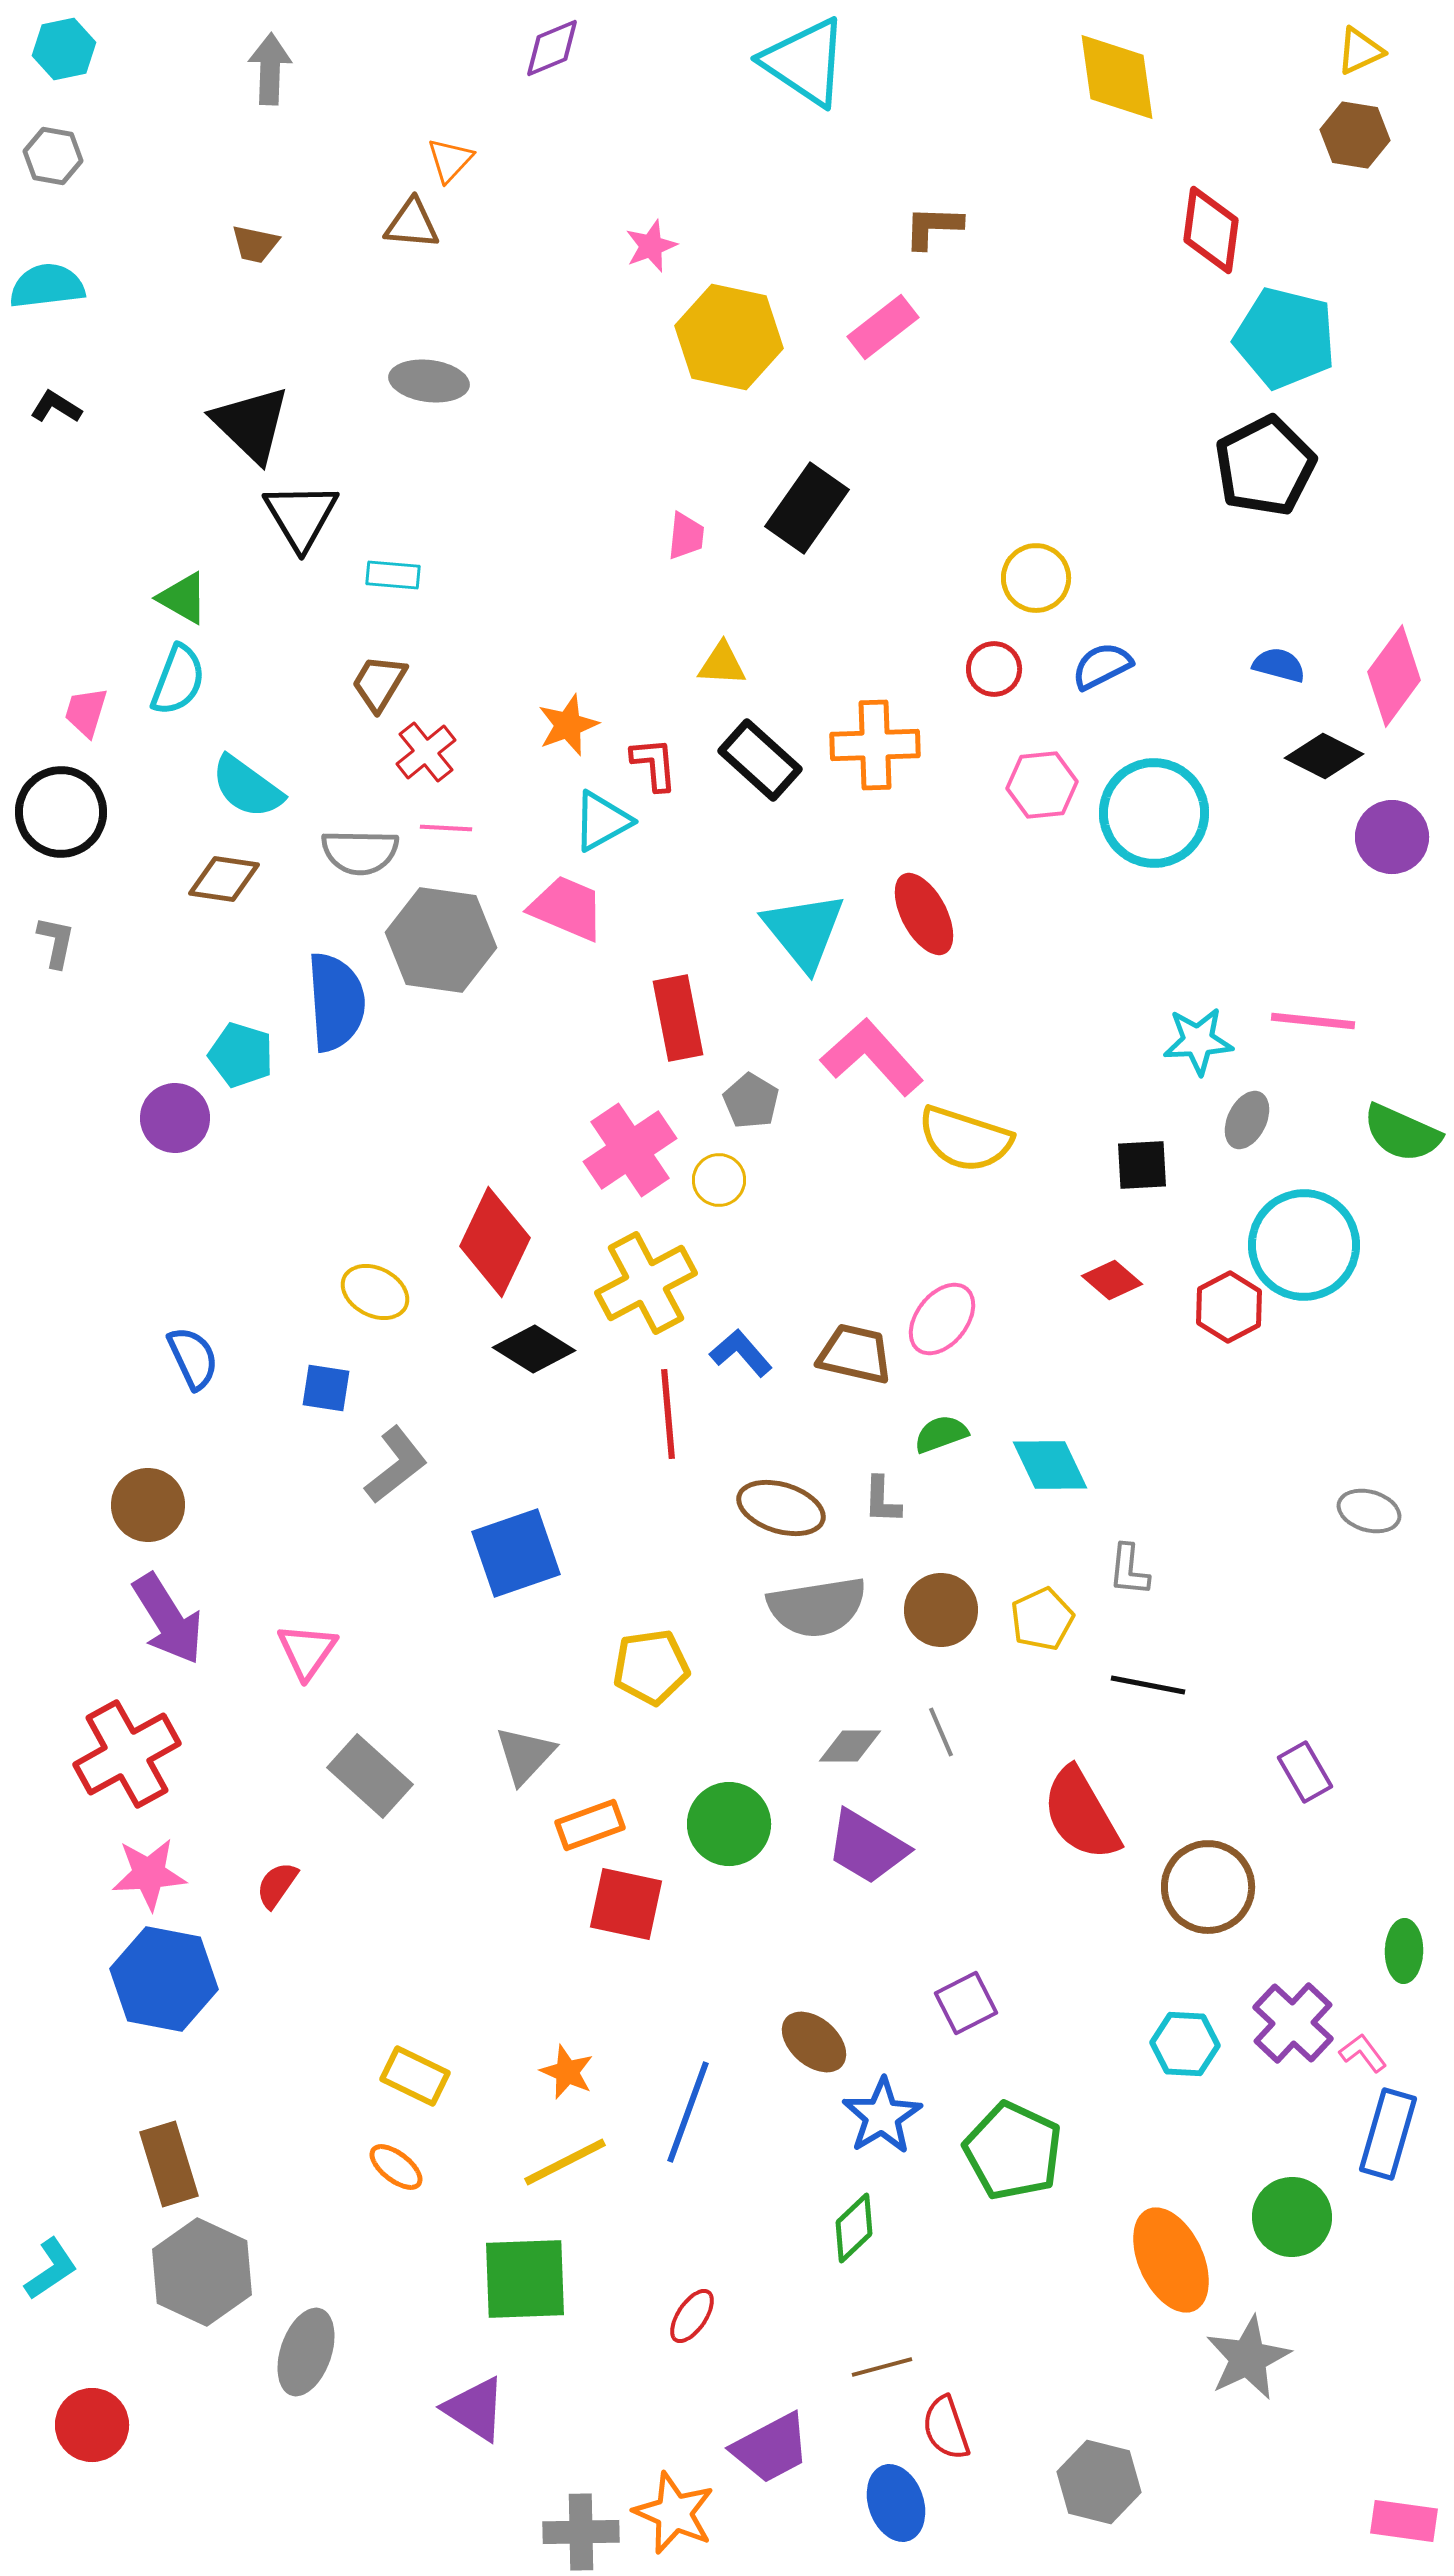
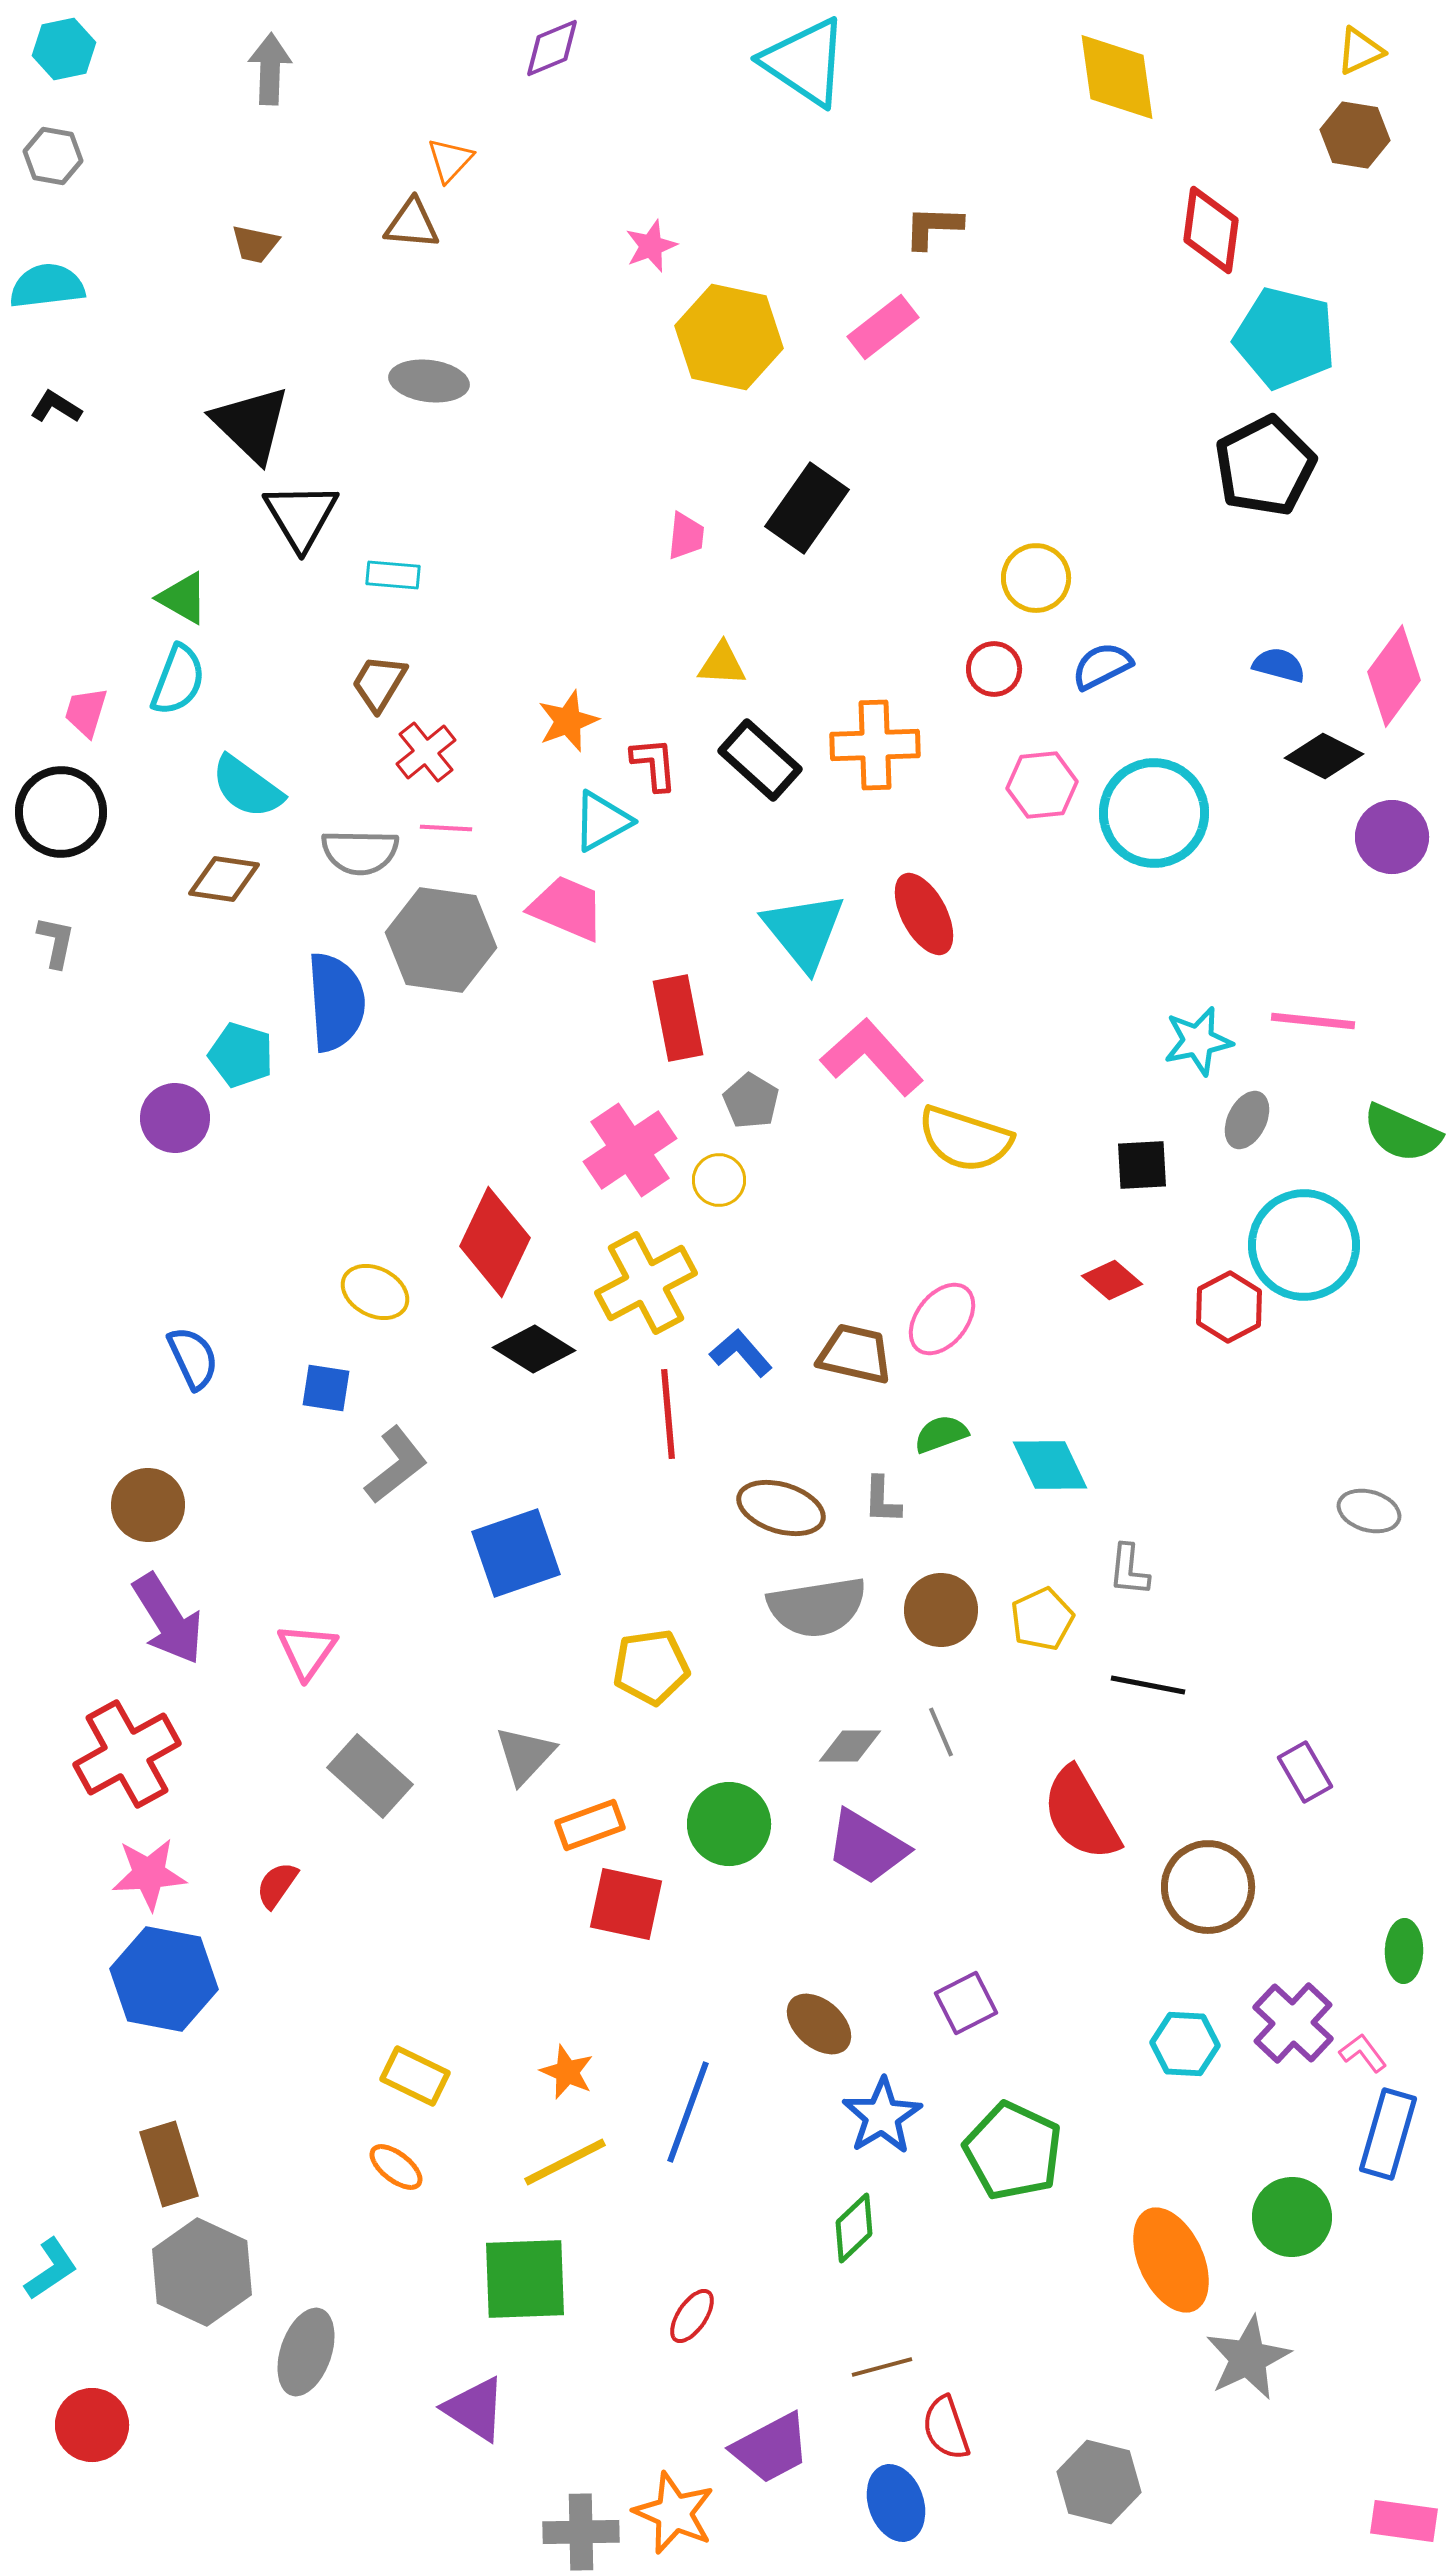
orange star at (568, 725): moved 4 px up
cyan star at (1198, 1041): rotated 8 degrees counterclockwise
brown ellipse at (814, 2042): moved 5 px right, 18 px up
